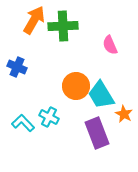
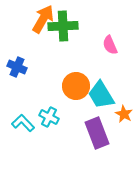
orange arrow: moved 9 px right, 1 px up
